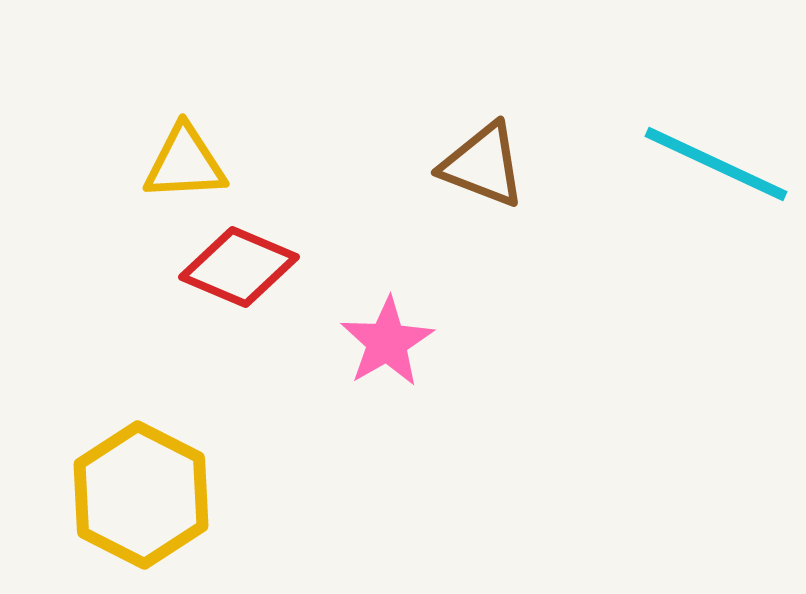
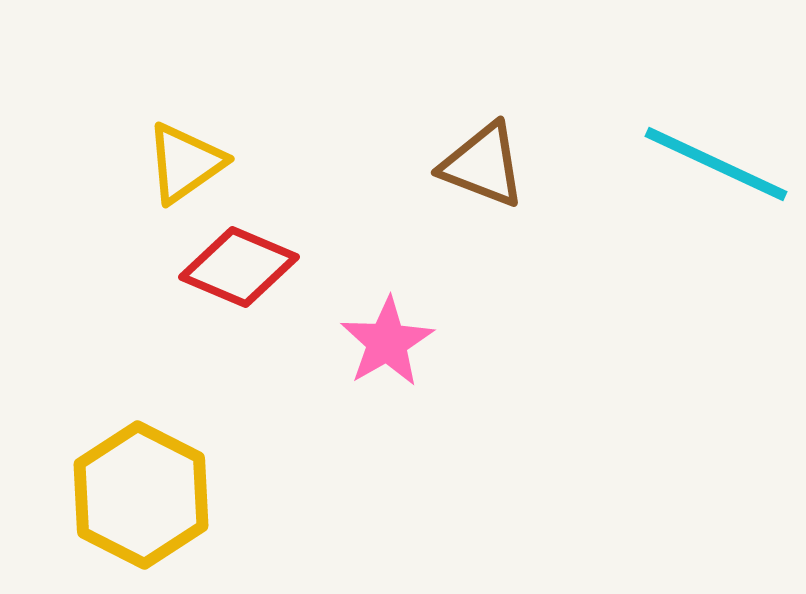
yellow triangle: rotated 32 degrees counterclockwise
